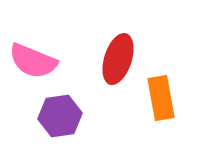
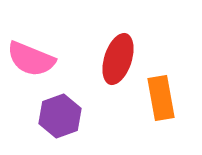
pink semicircle: moved 2 px left, 2 px up
purple hexagon: rotated 12 degrees counterclockwise
